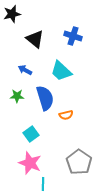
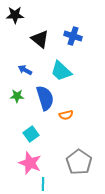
black star: moved 3 px right, 1 px down; rotated 12 degrees clockwise
black triangle: moved 5 px right
